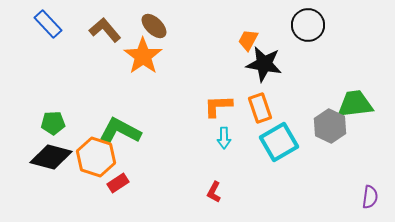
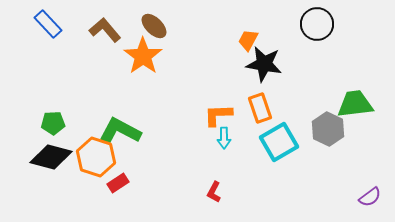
black circle: moved 9 px right, 1 px up
orange L-shape: moved 9 px down
gray hexagon: moved 2 px left, 3 px down
purple semicircle: rotated 45 degrees clockwise
